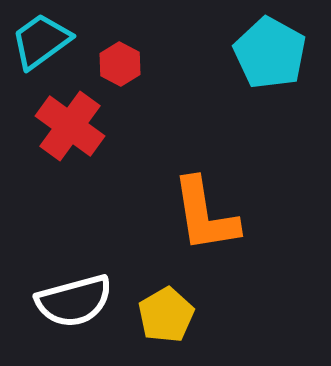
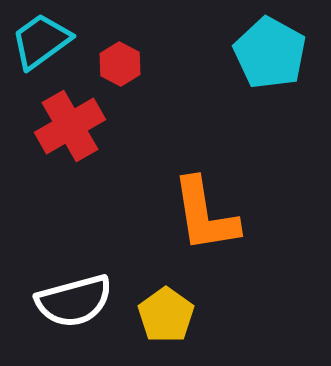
red cross: rotated 24 degrees clockwise
yellow pentagon: rotated 6 degrees counterclockwise
